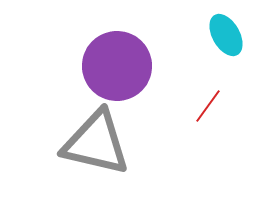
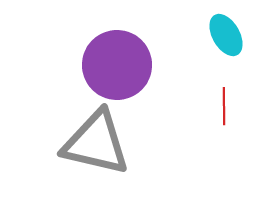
purple circle: moved 1 px up
red line: moved 16 px right; rotated 36 degrees counterclockwise
